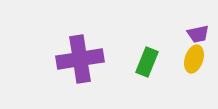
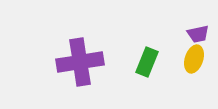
purple cross: moved 3 px down
